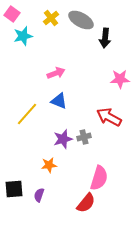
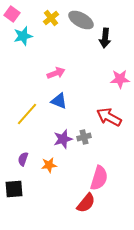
purple semicircle: moved 16 px left, 36 px up
